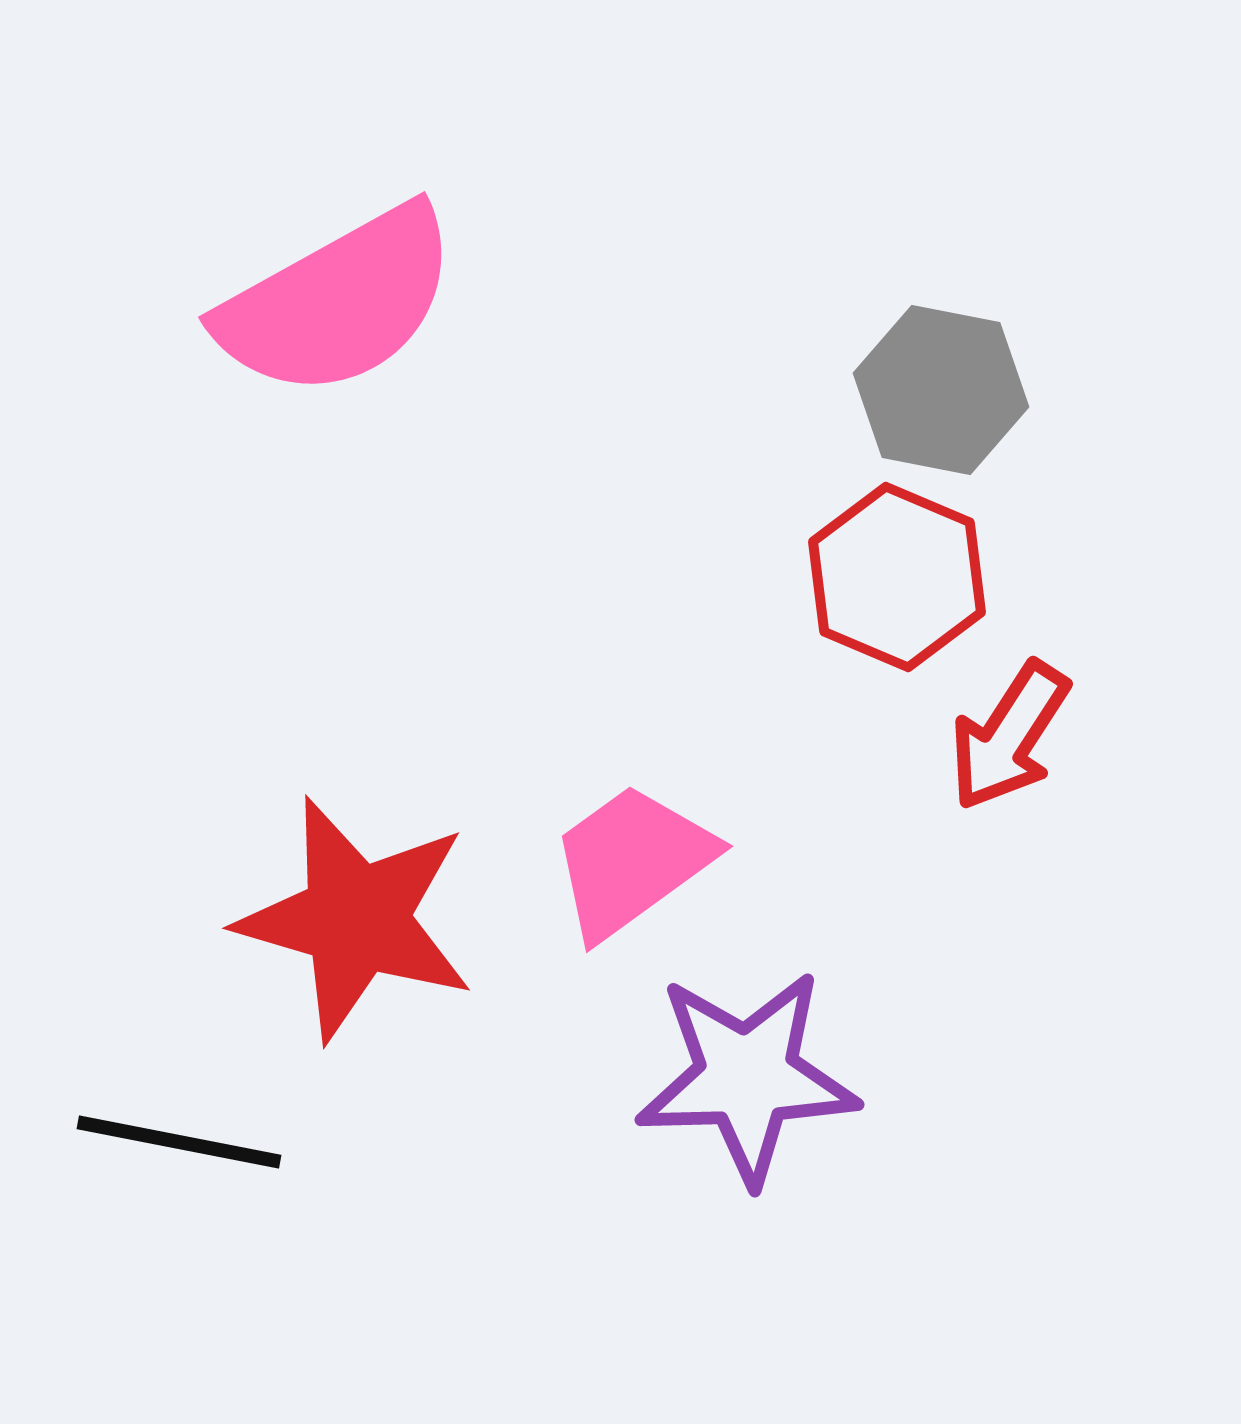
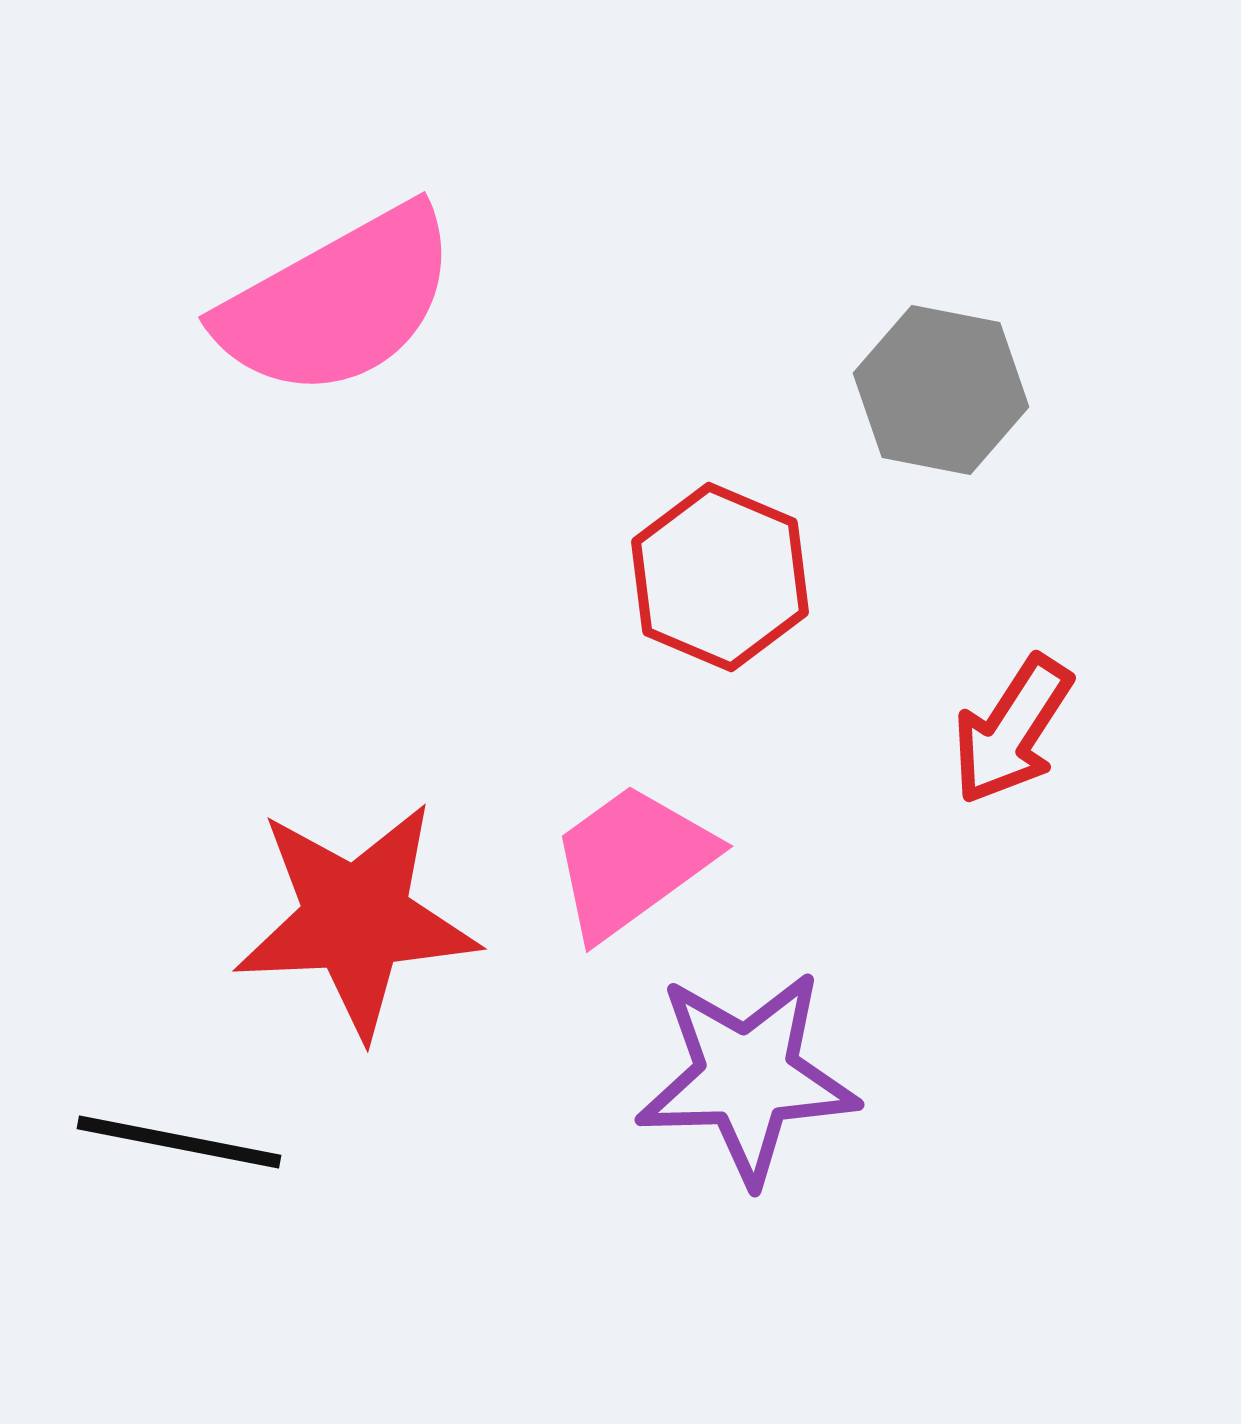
red hexagon: moved 177 px left
red arrow: moved 3 px right, 6 px up
red star: rotated 19 degrees counterclockwise
